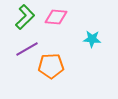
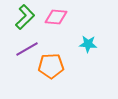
cyan star: moved 4 px left, 5 px down
